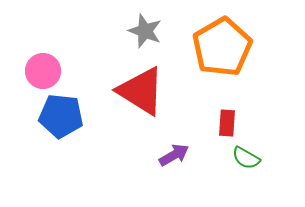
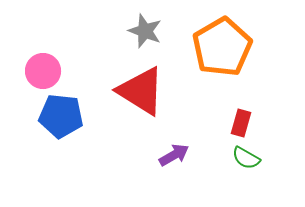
red rectangle: moved 14 px right; rotated 12 degrees clockwise
